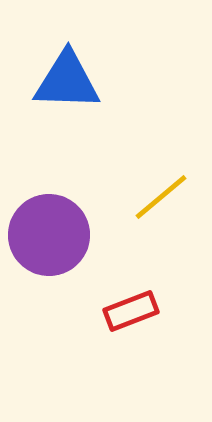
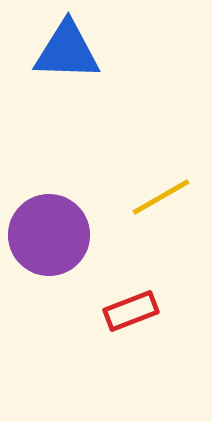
blue triangle: moved 30 px up
yellow line: rotated 10 degrees clockwise
